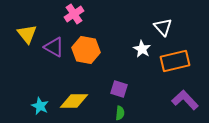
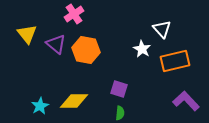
white triangle: moved 1 px left, 2 px down
purple triangle: moved 2 px right, 3 px up; rotated 10 degrees clockwise
purple L-shape: moved 1 px right, 1 px down
cyan star: rotated 18 degrees clockwise
